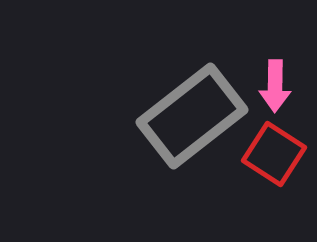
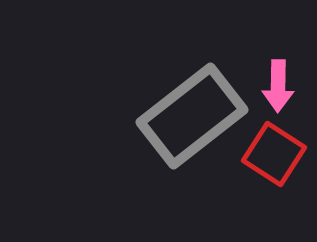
pink arrow: moved 3 px right
